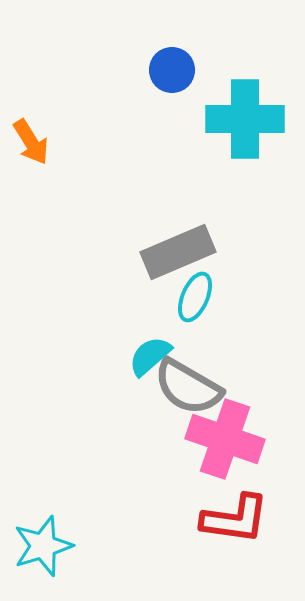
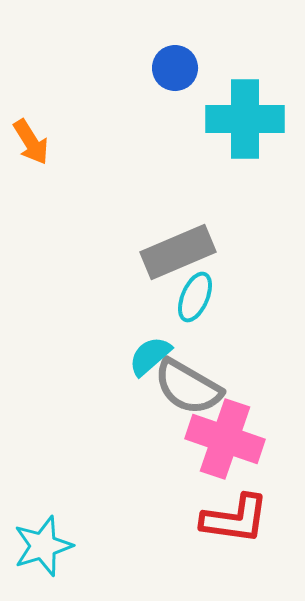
blue circle: moved 3 px right, 2 px up
